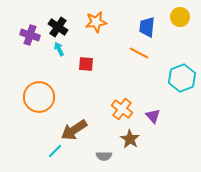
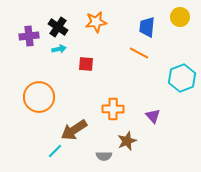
purple cross: moved 1 px left, 1 px down; rotated 24 degrees counterclockwise
cyan arrow: rotated 104 degrees clockwise
orange cross: moved 9 px left; rotated 35 degrees counterclockwise
brown star: moved 3 px left, 2 px down; rotated 18 degrees clockwise
